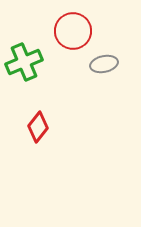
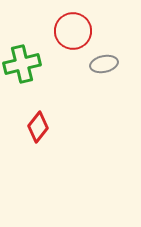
green cross: moved 2 px left, 2 px down; rotated 9 degrees clockwise
